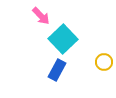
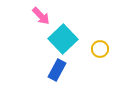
yellow circle: moved 4 px left, 13 px up
